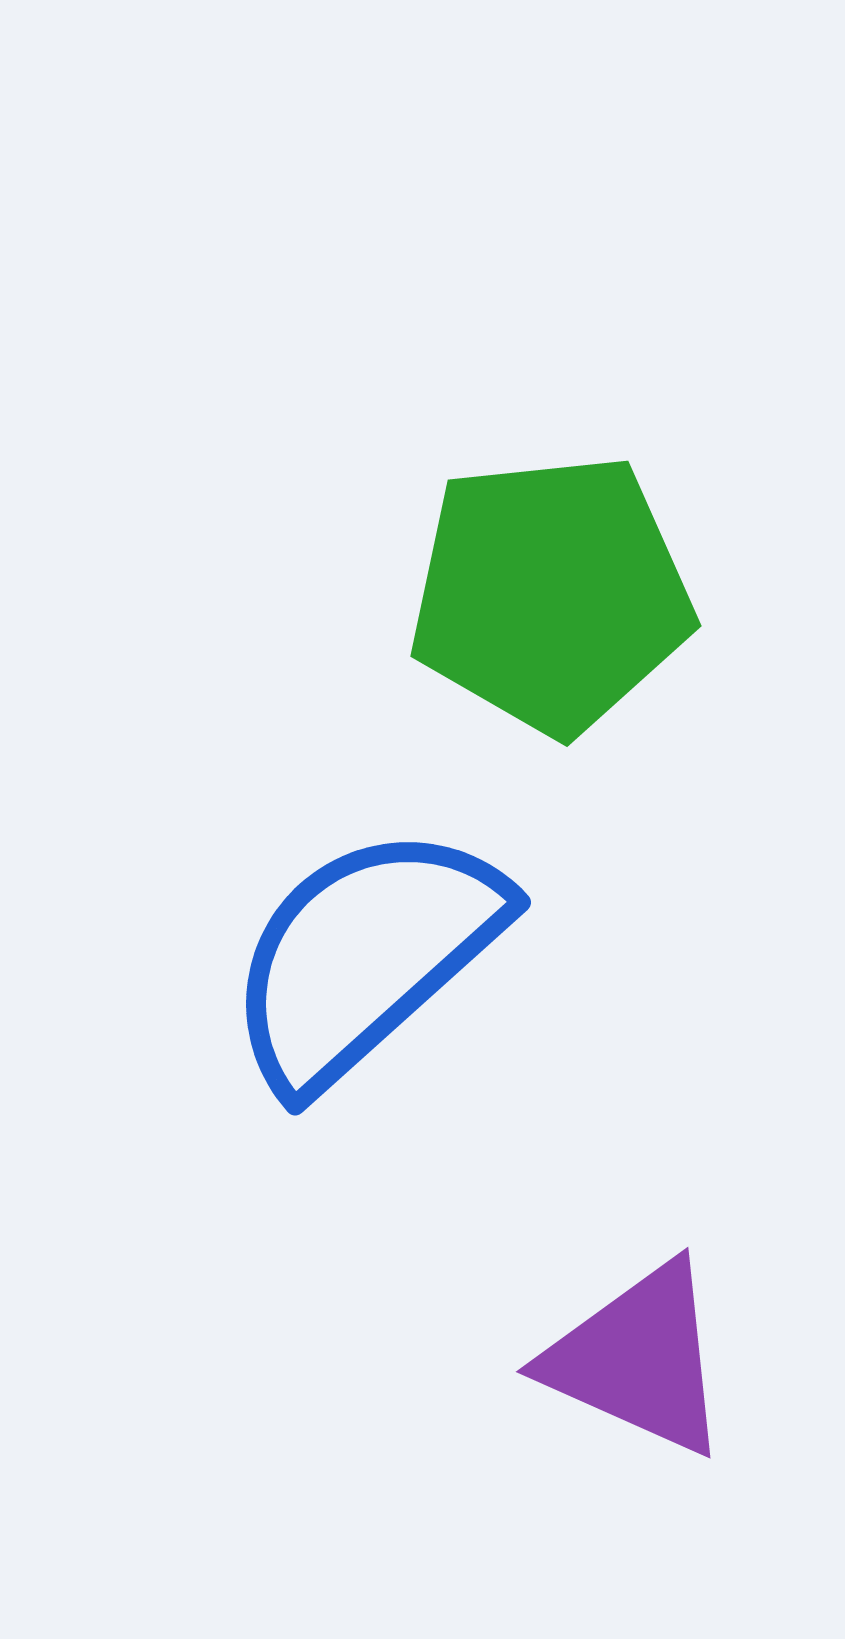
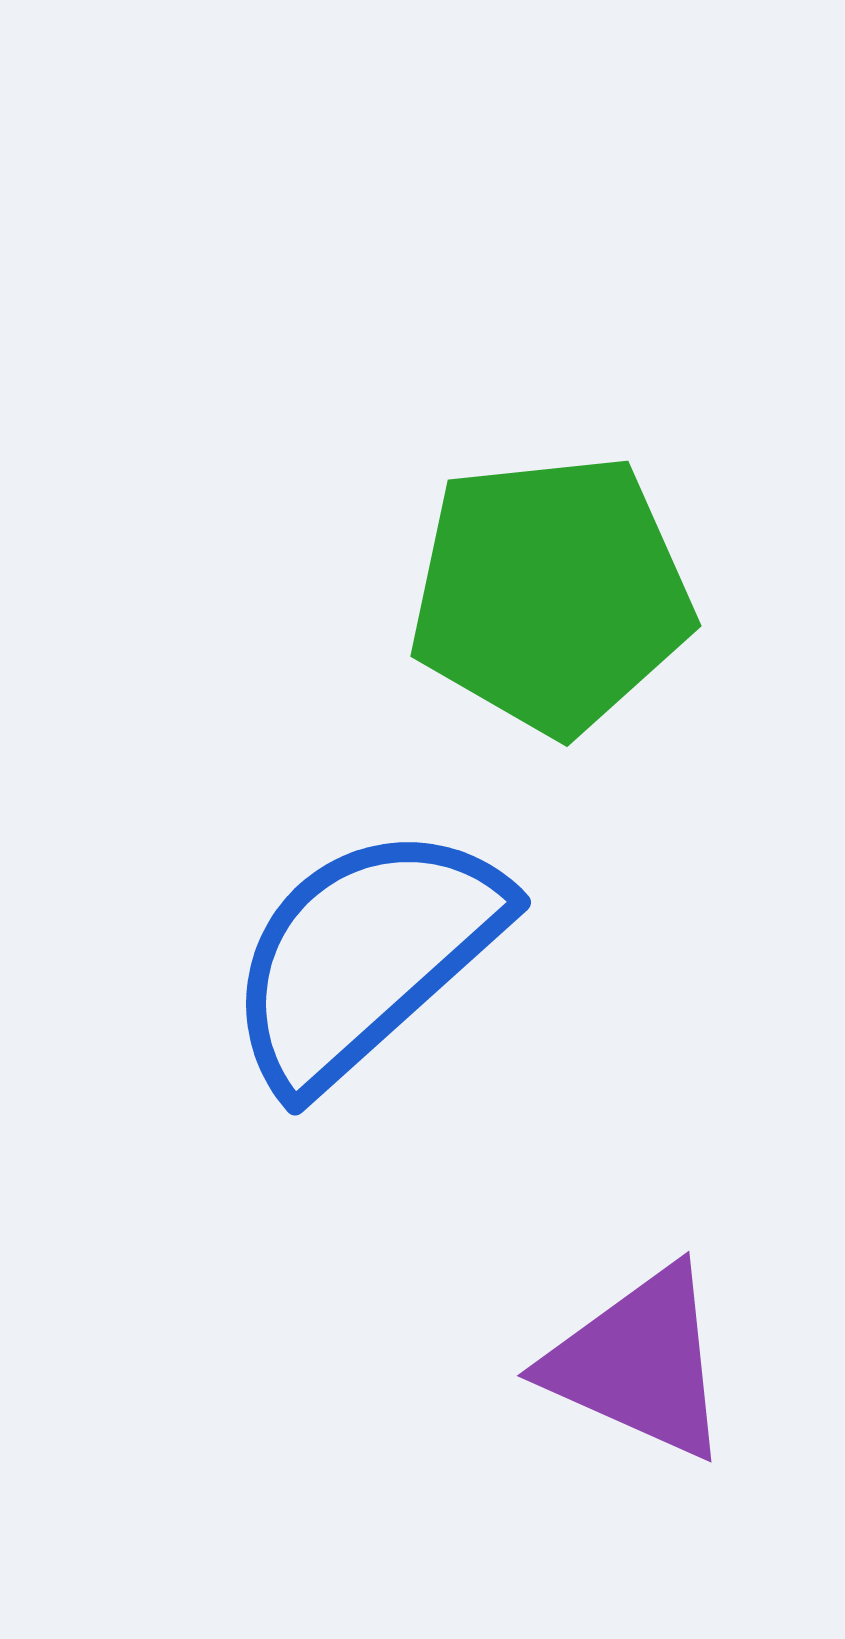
purple triangle: moved 1 px right, 4 px down
